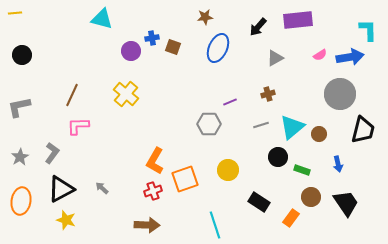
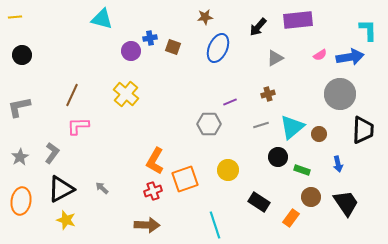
yellow line at (15, 13): moved 4 px down
blue cross at (152, 38): moved 2 px left
black trapezoid at (363, 130): rotated 12 degrees counterclockwise
